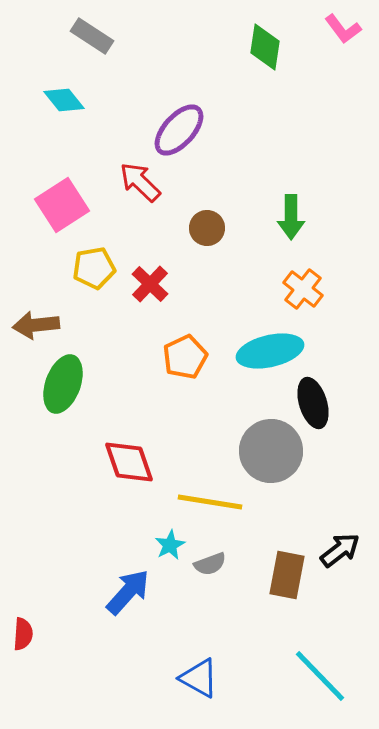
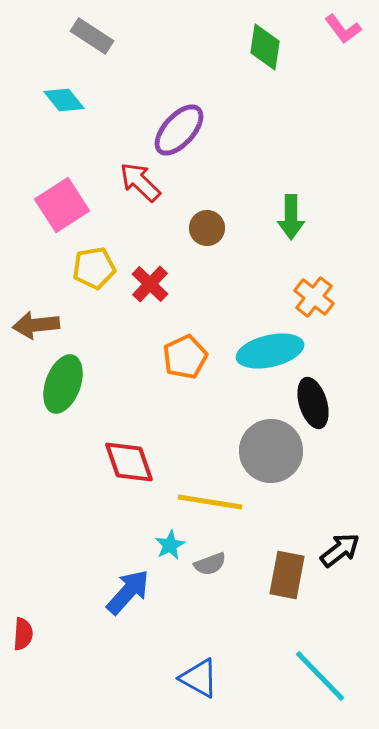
orange cross: moved 11 px right, 8 px down
